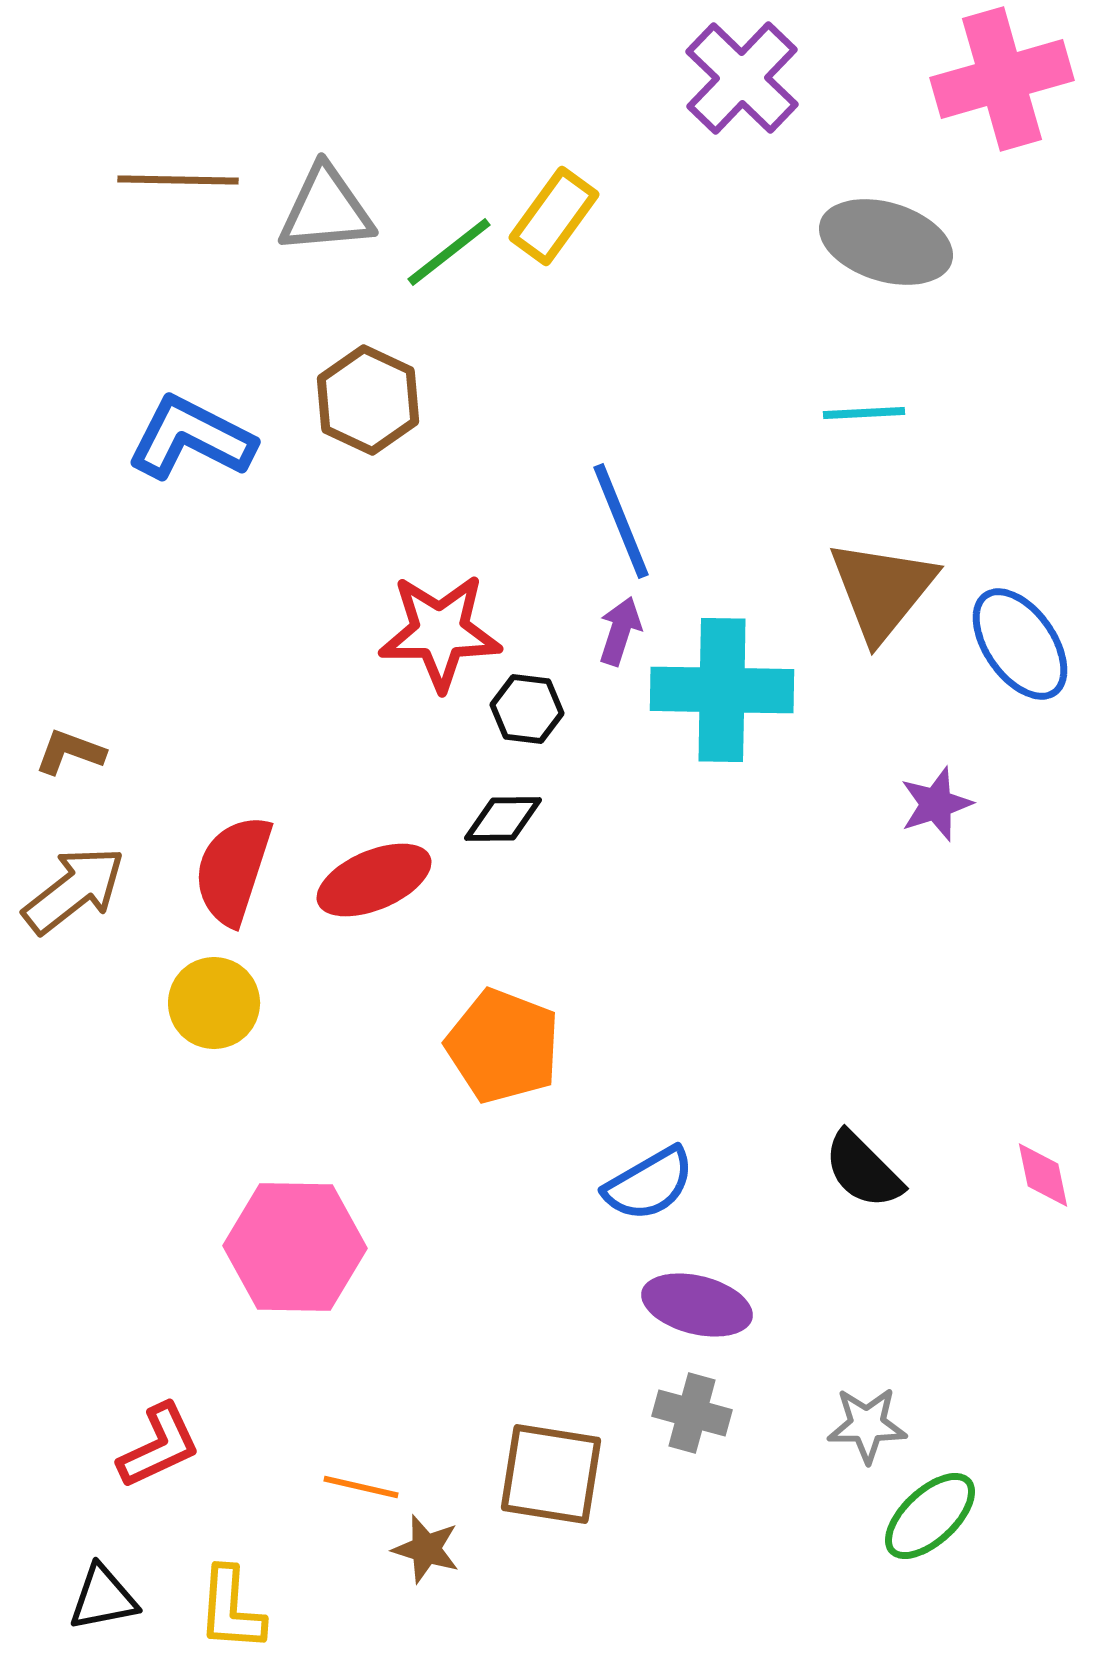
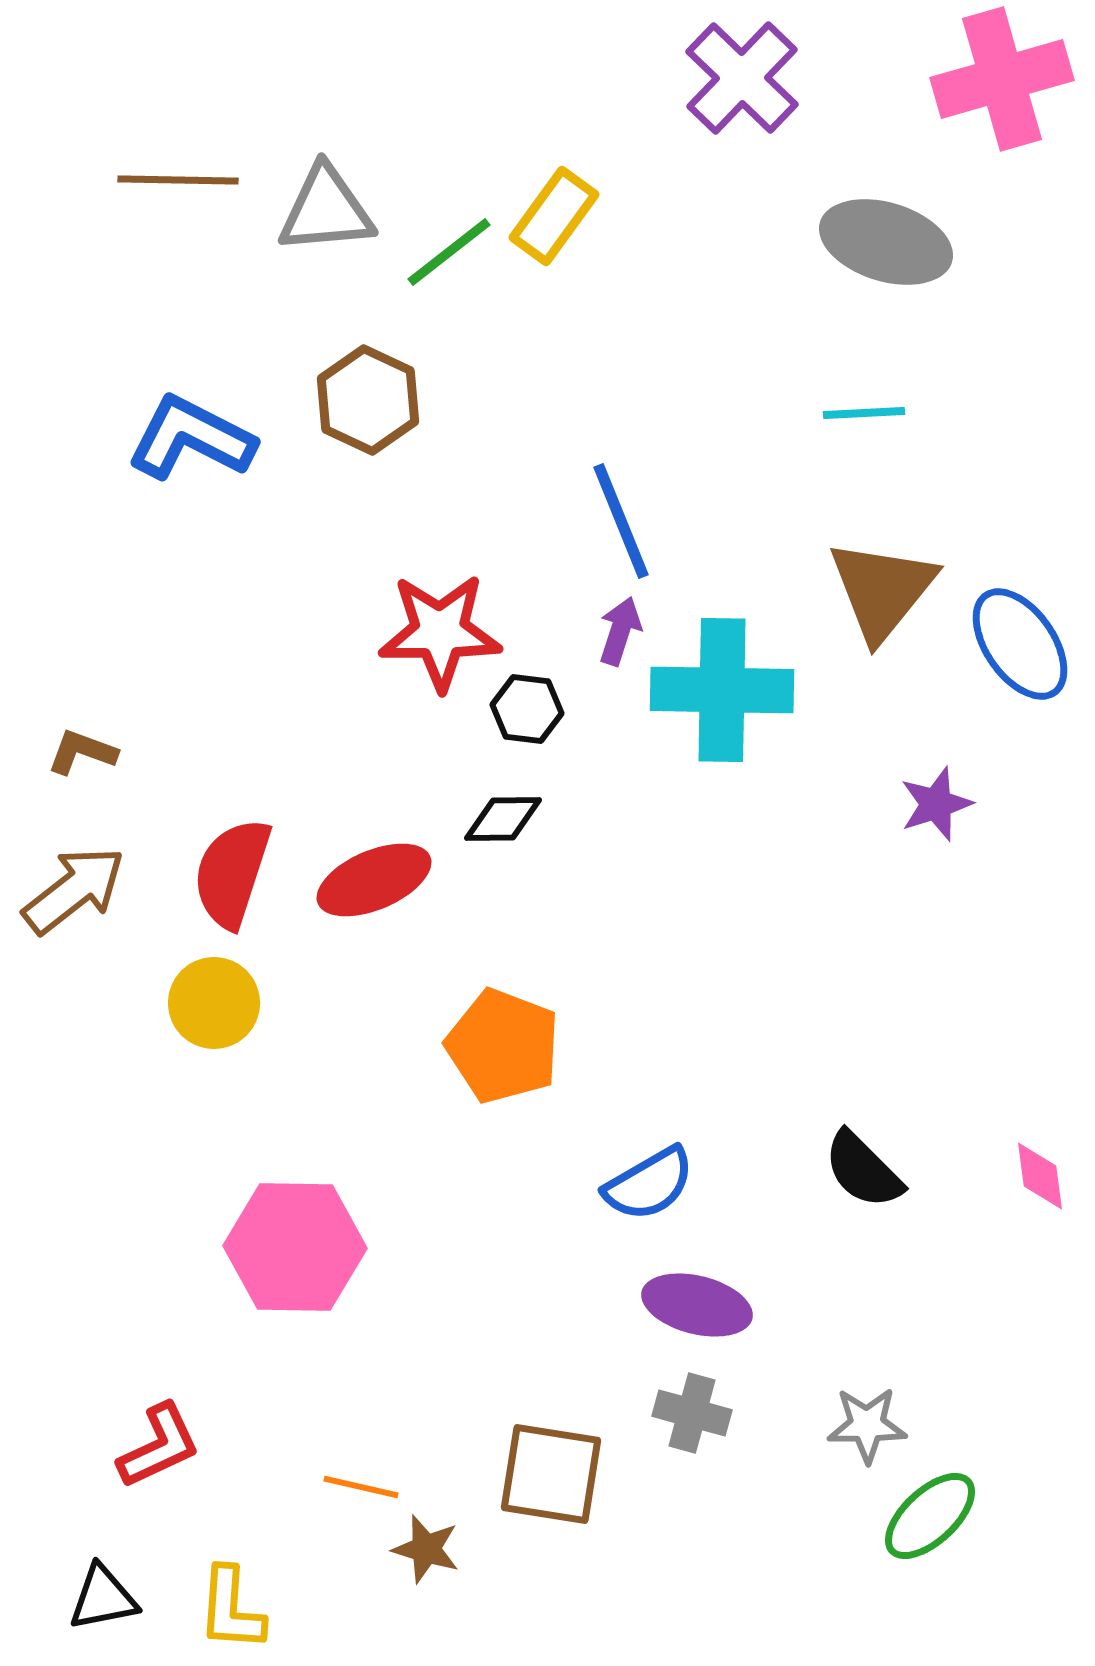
brown L-shape: moved 12 px right
red semicircle: moved 1 px left, 3 px down
pink diamond: moved 3 px left, 1 px down; rotated 4 degrees clockwise
